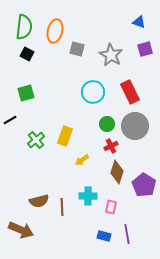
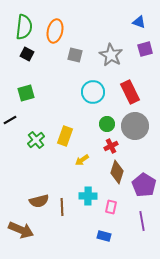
gray square: moved 2 px left, 6 px down
purple line: moved 15 px right, 13 px up
